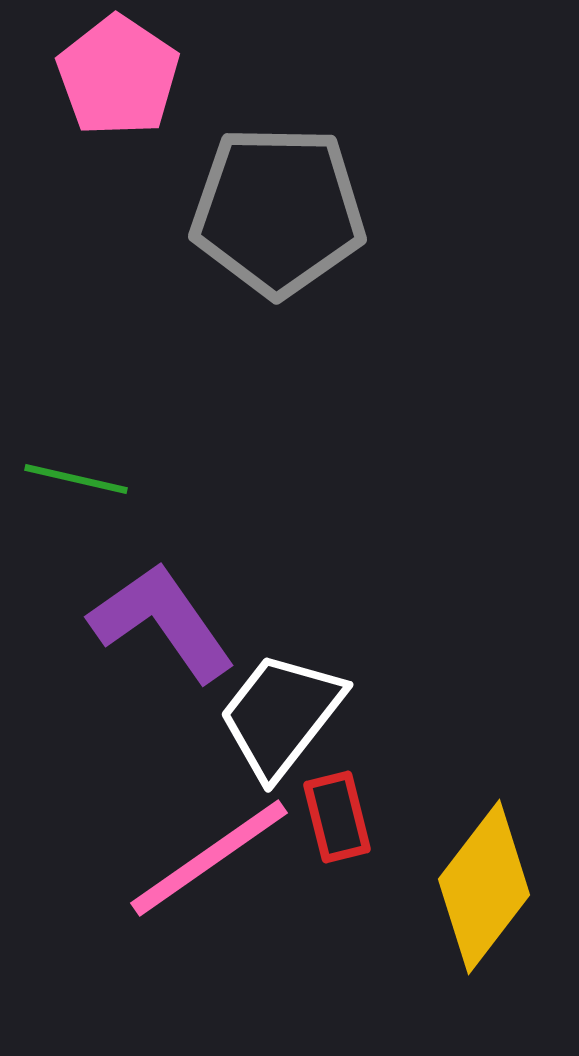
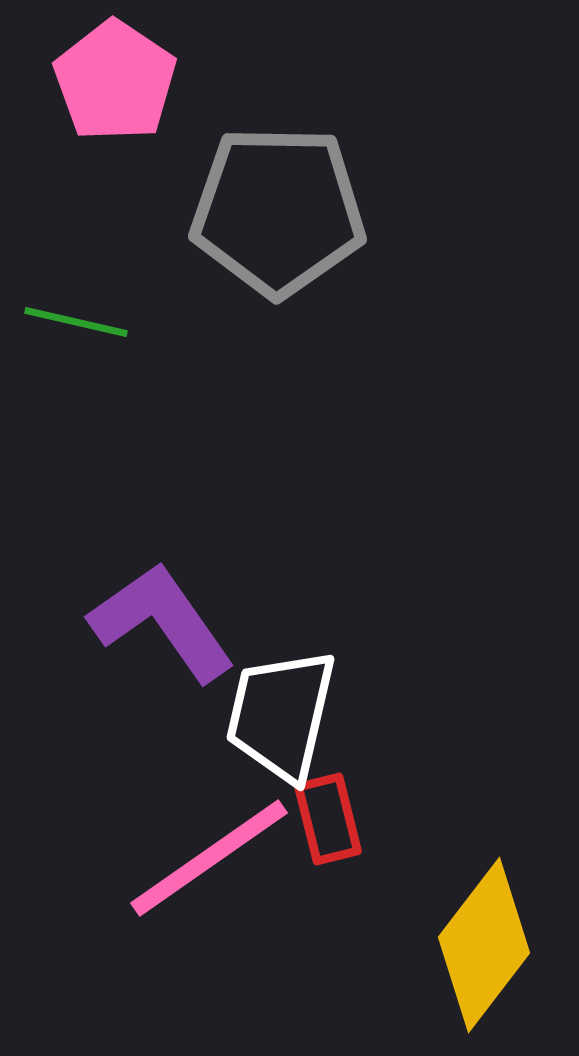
pink pentagon: moved 3 px left, 5 px down
green line: moved 157 px up
white trapezoid: rotated 25 degrees counterclockwise
red rectangle: moved 9 px left, 2 px down
yellow diamond: moved 58 px down
